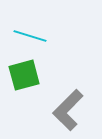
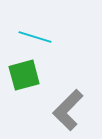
cyan line: moved 5 px right, 1 px down
